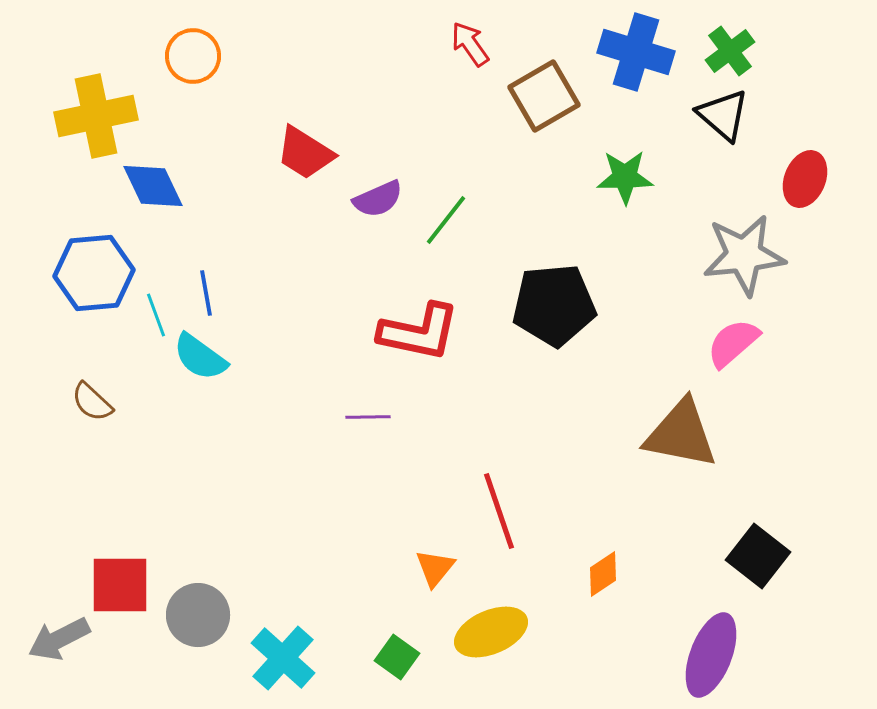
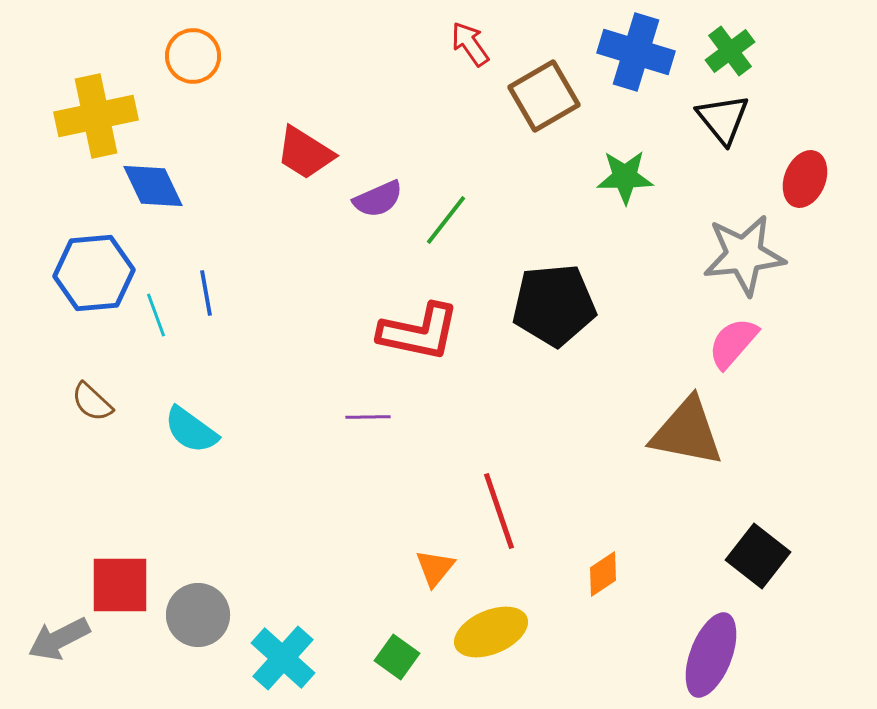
black triangle: moved 4 px down; rotated 10 degrees clockwise
pink semicircle: rotated 8 degrees counterclockwise
cyan semicircle: moved 9 px left, 73 px down
brown triangle: moved 6 px right, 2 px up
